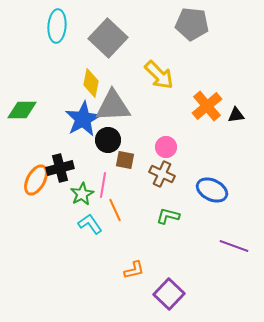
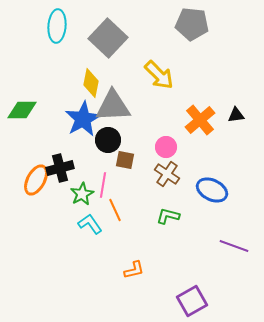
orange cross: moved 7 px left, 14 px down
brown cross: moved 5 px right; rotated 10 degrees clockwise
purple square: moved 23 px right, 7 px down; rotated 16 degrees clockwise
